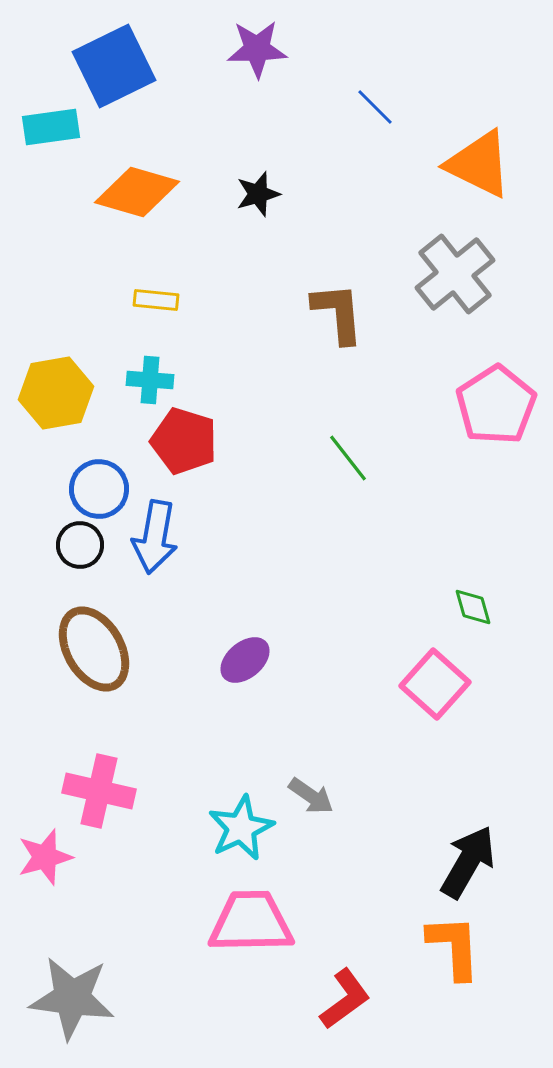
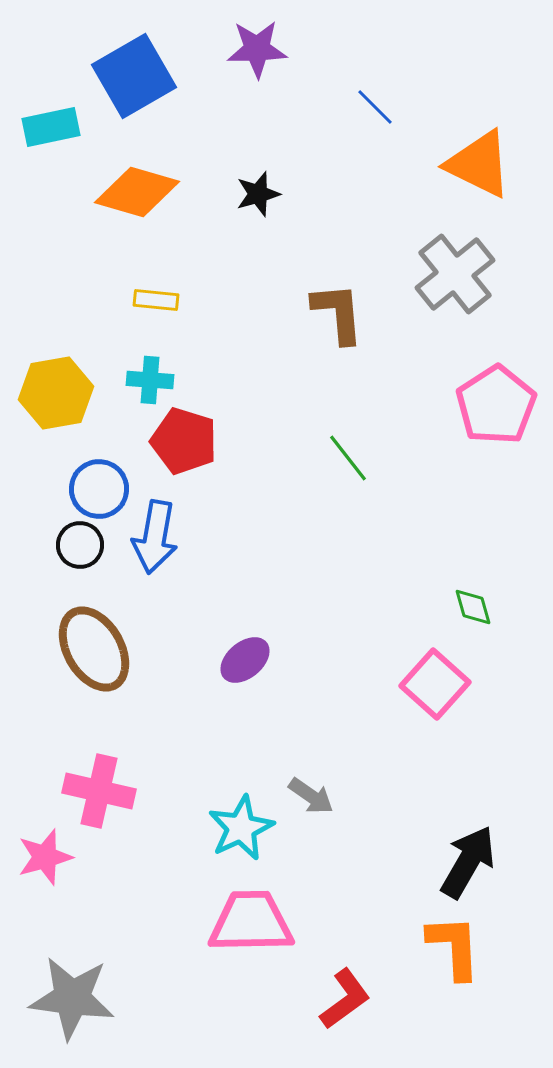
blue square: moved 20 px right, 10 px down; rotated 4 degrees counterclockwise
cyan rectangle: rotated 4 degrees counterclockwise
